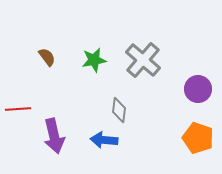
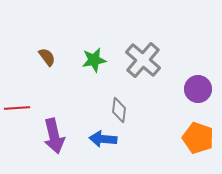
red line: moved 1 px left, 1 px up
blue arrow: moved 1 px left, 1 px up
